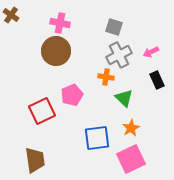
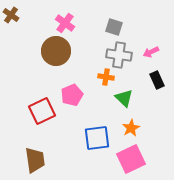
pink cross: moved 5 px right; rotated 24 degrees clockwise
gray cross: rotated 35 degrees clockwise
